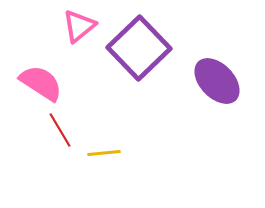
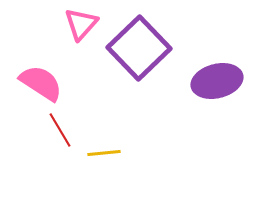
pink triangle: moved 2 px right, 2 px up; rotated 9 degrees counterclockwise
purple ellipse: rotated 60 degrees counterclockwise
